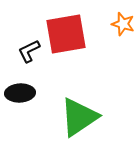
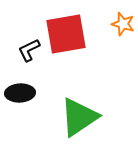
black L-shape: moved 1 px up
